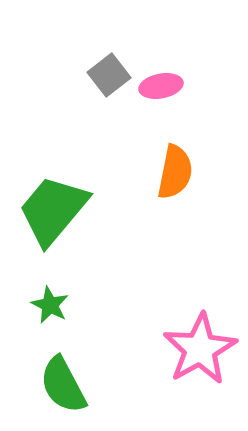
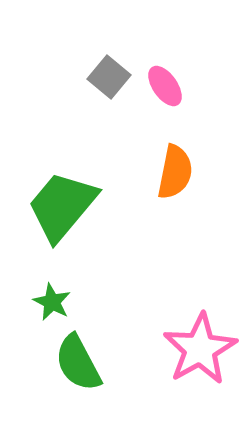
gray square: moved 2 px down; rotated 12 degrees counterclockwise
pink ellipse: moved 4 px right; rotated 66 degrees clockwise
green trapezoid: moved 9 px right, 4 px up
green star: moved 2 px right, 3 px up
green semicircle: moved 15 px right, 22 px up
